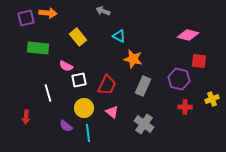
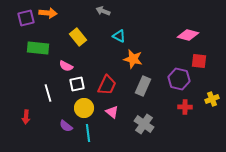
white square: moved 2 px left, 4 px down
